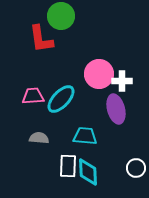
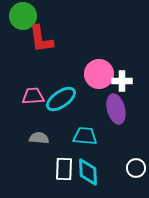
green circle: moved 38 px left
cyan ellipse: rotated 12 degrees clockwise
white rectangle: moved 4 px left, 3 px down
